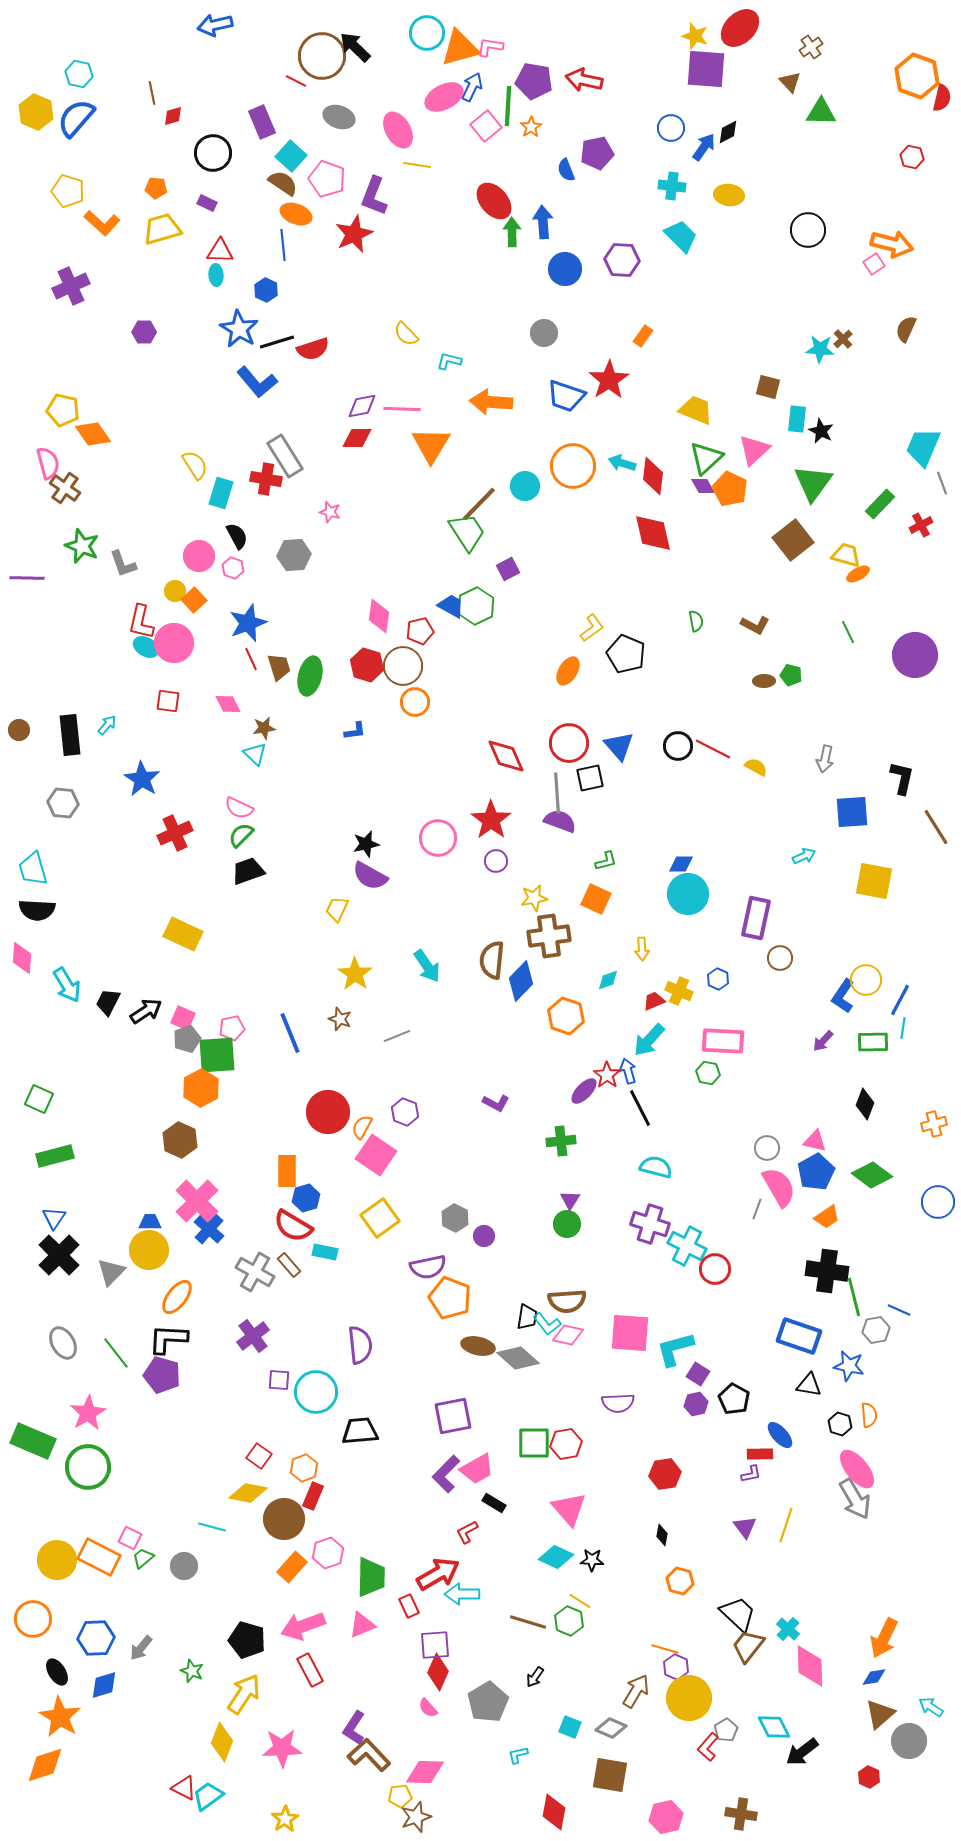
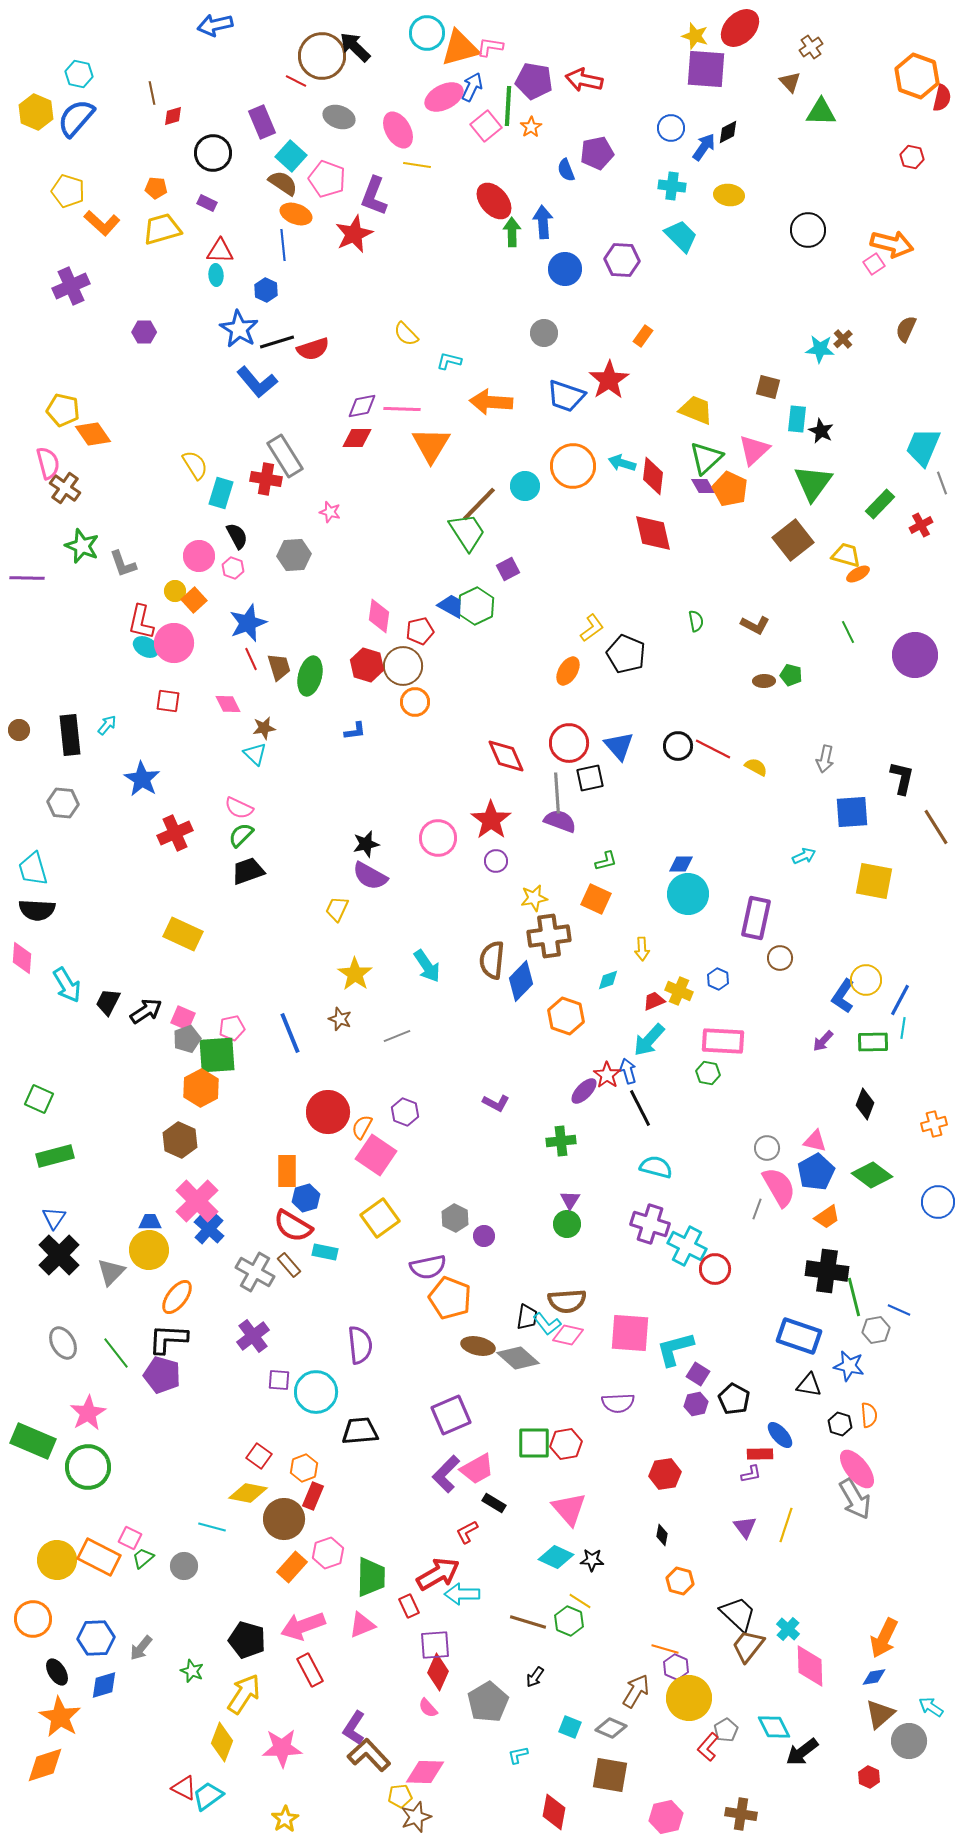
purple square at (453, 1416): moved 2 px left, 1 px up; rotated 12 degrees counterclockwise
